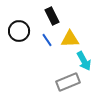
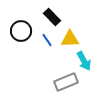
black rectangle: moved 1 px down; rotated 18 degrees counterclockwise
black circle: moved 2 px right
gray rectangle: moved 2 px left
